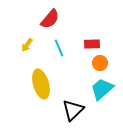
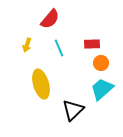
yellow arrow: rotated 16 degrees counterclockwise
orange circle: moved 1 px right
